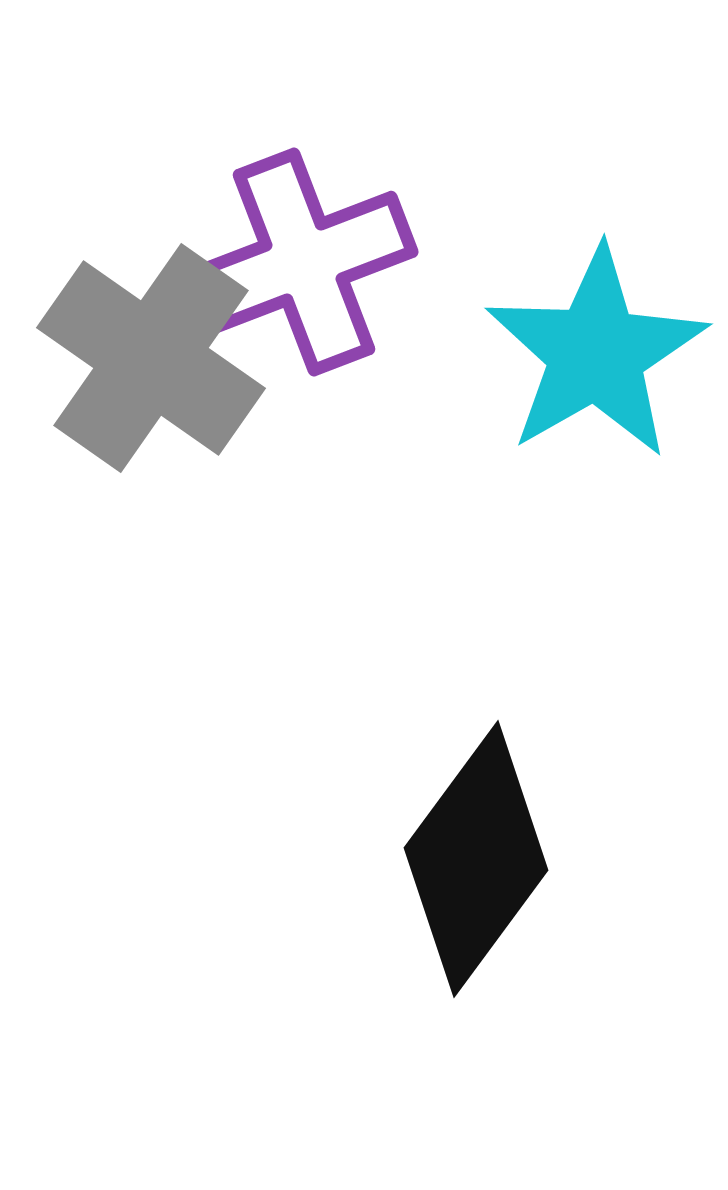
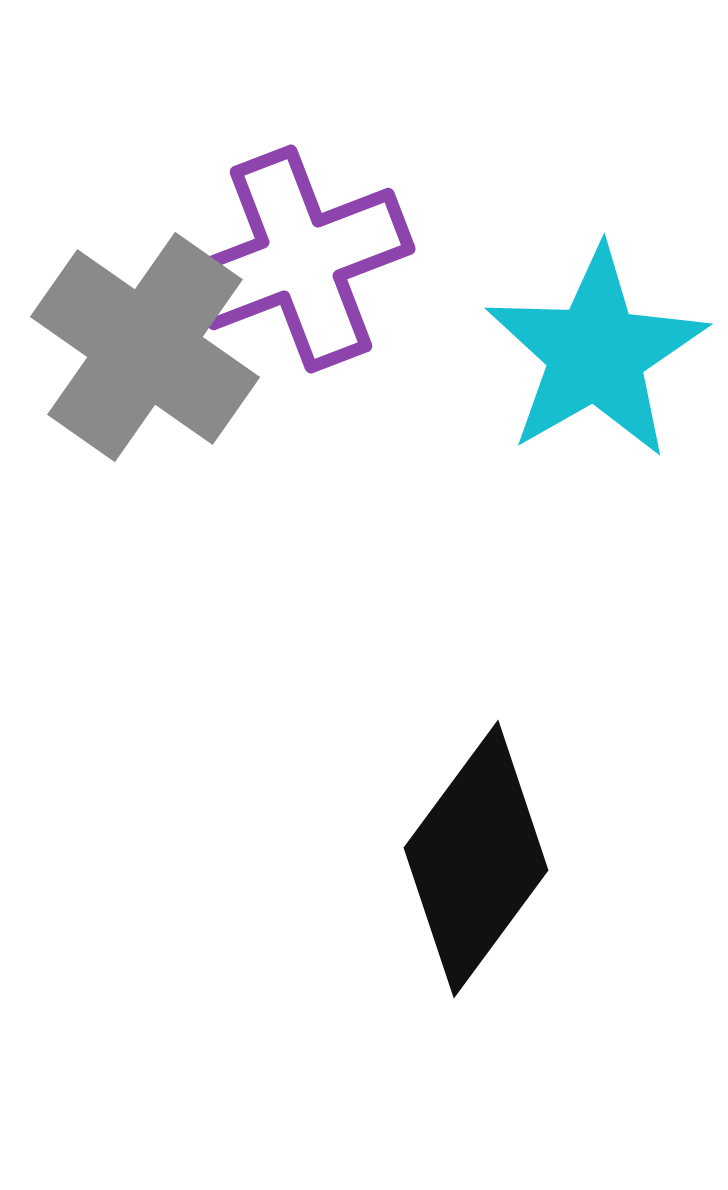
purple cross: moved 3 px left, 3 px up
gray cross: moved 6 px left, 11 px up
